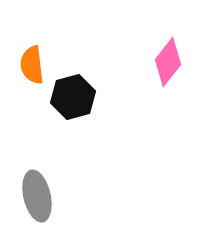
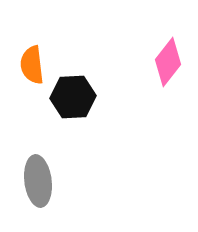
black hexagon: rotated 12 degrees clockwise
gray ellipse: moved 1 px right, 15 px up; rotated 6 degrees clockwise
